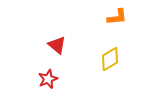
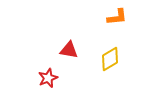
red triangle: moved 12 px right, 5 px down; rotated 30 degrees counterclockwise
red star: moved 1 px up
